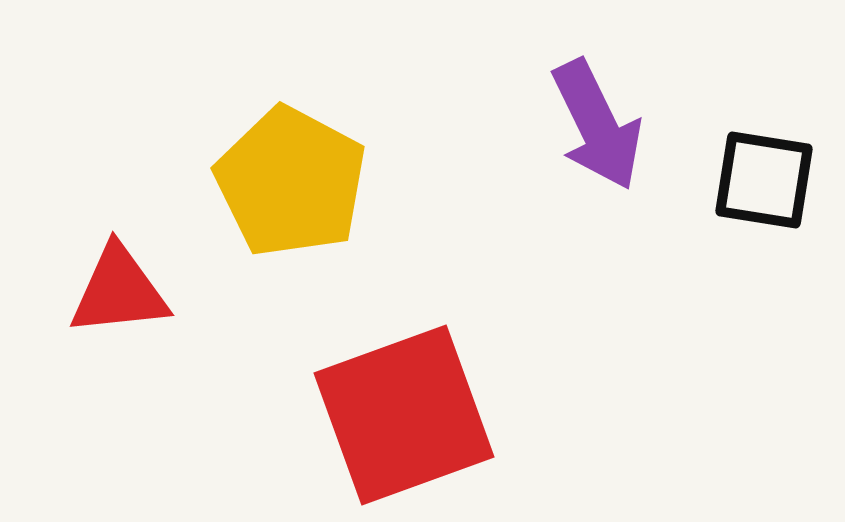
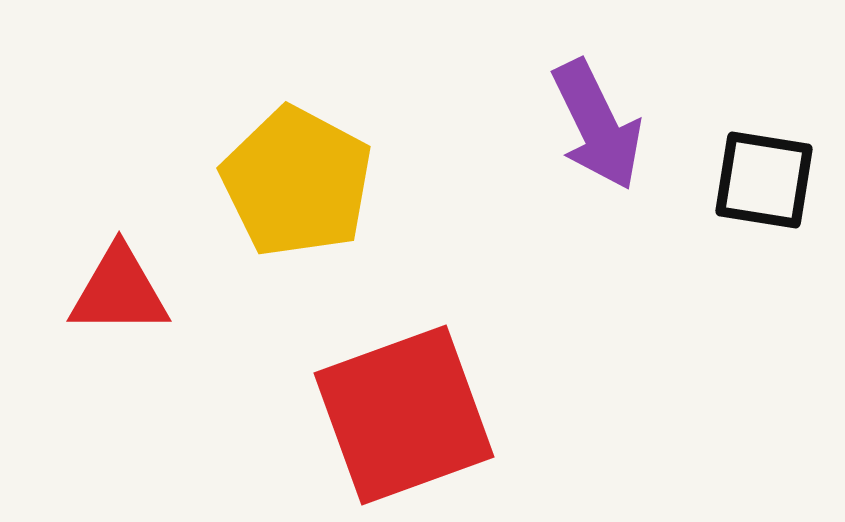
yellow pentagon: moved 6 px right
red triangle: rotated 6 degrees clockwise
